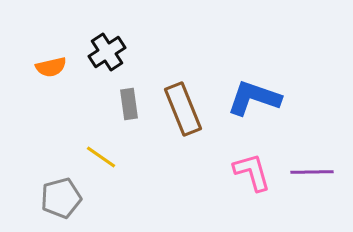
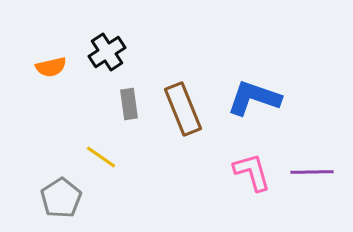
gray pentagon: rotated 18 degrees counterclockwise
